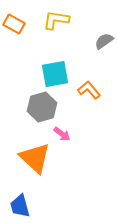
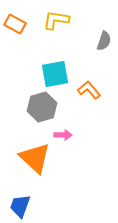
orange rectangle: moved 1 px right
gray semicircle: rotated 144 degrees clockwise
pink arrow: moved 1 px right, 1 px down; rotated 36 degrees counterclockwise
blue trapezoid: rotated 35 degrees clockwise
